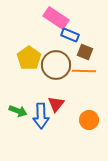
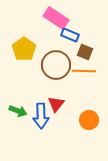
yellow pentagon: moved 5 px left, 9 px up
